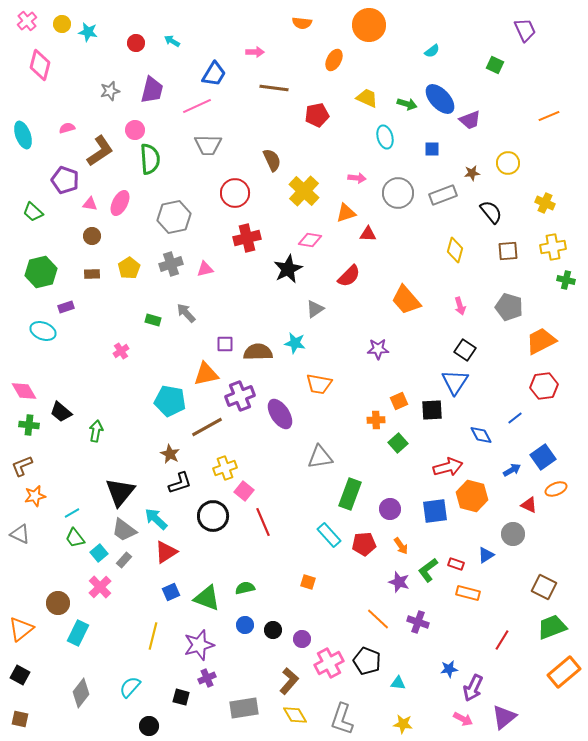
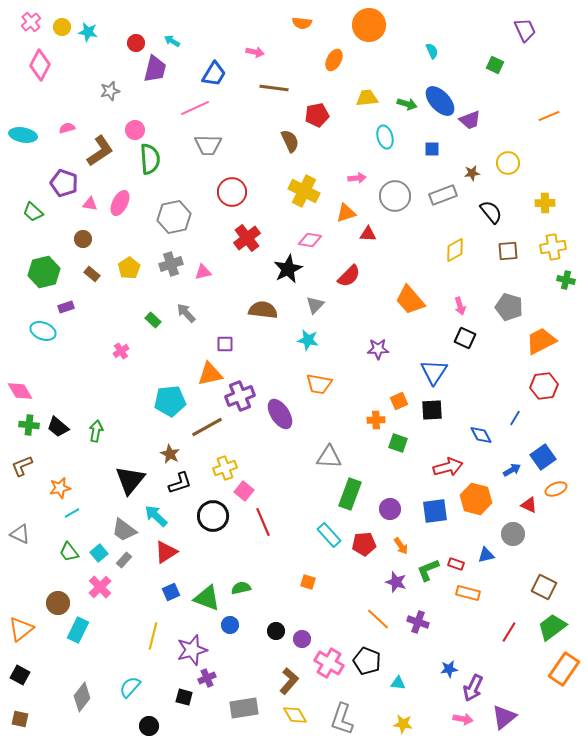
pink cross at (27, 21): moved 4 px right, 1 px down
yellow circle at (62, 24): moved 3 px down
cyan semicircle at (432, 51): rotated 77 degrees counterclockwise
pink arrow at (255, 52): rotated 12 degrees clockwise
pink diamond at (40, 65): rotated 12 degrees clockwise
purple trapezoid at (152, 90): moved 3 px right, 21 px up
yellow trapezoid at (367, 98): rotated 30 degrees counterclockwise
blue ellipse at (440, 99): moved 2 px down
pink line at (197, 106): moved 2 px left, 2 px down
cyan ellipse at (23, 135): rotated 60 degrees counterclockwise
brown semicircle at (272, 160): moved 18 px right, 19 px up
pink arrow at (357, 178): rotated 12 degrees counterclockwise
purple pentagon at (65, 180): moved 1 px left, 3 px down
yellow cross at (304, 191): rotated 16 degrees counterclockwise
red circle at (235, 193): moved 3 px left, 1 px up
gray circle at (398, 193): moved 3 px left, 3 px down
yellow cross at (545, 203): rotated 24 degrees counterclockwise
brown circle at (92, 236): moved 9 px left, 3 px down
red cross at (247, 238): rotated 24 degrees counterclockwise
yellow diamond at (455, 250): rotated 45 degrees clockwise
pink triangle at (205, 269): moved 2 px left, 3 px down
green hexagon at (41, 272): moved 3 px right
brown rectangle at (92, 274): rotated 42 degrees clockwise
orange trapezoid at (406, 300): moved 4 px right
gray triangle at (315, 309): moved 4 px up; rotated 12 degrees counterclockwise
green rectangle at (153, 320): rotated 28 degrees clockwise
cyan star at (295, 343): moved 13 px right, 3 px up
black square at (465, 350): moved 12 px up; rotated 10 degrees counterclockwise
brown semicircle at (258, 352): moved 5 px right, 42 px up; rotated 8 degrees clockwise
orange triangle at (206, 374): moved 4 px right
blue triangle at (455, 382): moved 21 px left, 10 px up
pink diamond at (24, 391): moved 4 px left
cyan pentagon at (170, 401): rotated 16 degrees counterclockwise
black trapezoid at (61, 412): moved 3 px left, 15 px down
blue line at (515, 418): rotated 21 degrees counterclockwise
green square at (398, 443): rotated 30 degrees counterclockwise
gray triangle at (320, 457): moved 9 px right; rotated 12 degrees clockwise
black triangle at (120, 492): moved 10 px right, 12 px up
orange star at (35, 496): moved 25 px right, 8 px up
orange hexagon at (472, 496): moved 4 px right, 3 px down
cyan arrow at (156, 519): moved 3 px up
green trapezoid at (75, 538): moved 6 px left, 14 px down
blue triangle at (486, 555): rotated 18 degrees clockwise
green L-shape at (428, 570): rotated 15 degrees clockwise
purple star at (399, 582): moved 3 px left
green semicircle at (245, 588): moved 4 px left
blue circle at (245, 625): moved 15 px left
green trapezoid at (552, 627): rotated 16 degrees counterclockwise
black circle at (273, 630): moved 3 px right, 1 px down
cyan rectangle at (78, 633): moved 3 px up
red line at (502, 640): moved 7 px right, 8 px up
purple star at (199, 645): moved 7 px left, 5 px down
pink cross at (329, 663): rotated 32 degrees counterclockwise
orange rectangle at (564, 672): moved 3 px up; rotated 16 degrees counterclockwise
gray diamond at (81, 693): moved 1 px right, 4 px down
black square at (181, 697): moved 3 px right
pink arrow at (463, 719): rotated 18 degrees counterclockwise
